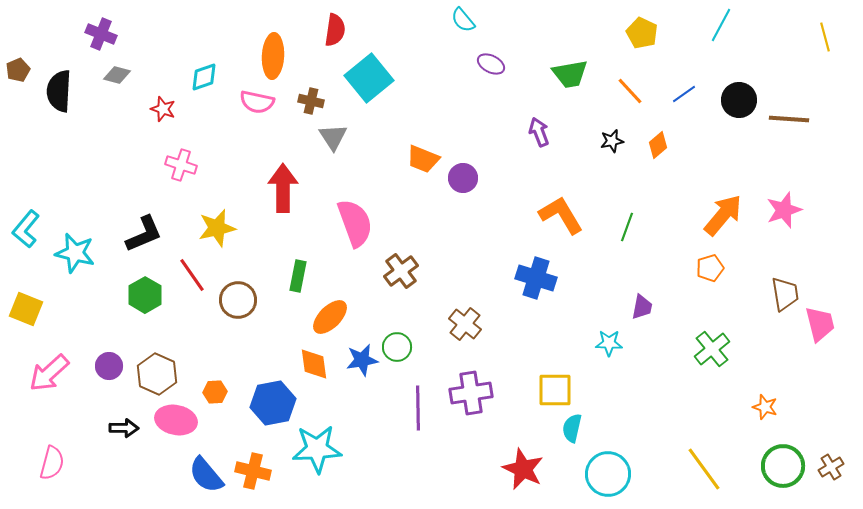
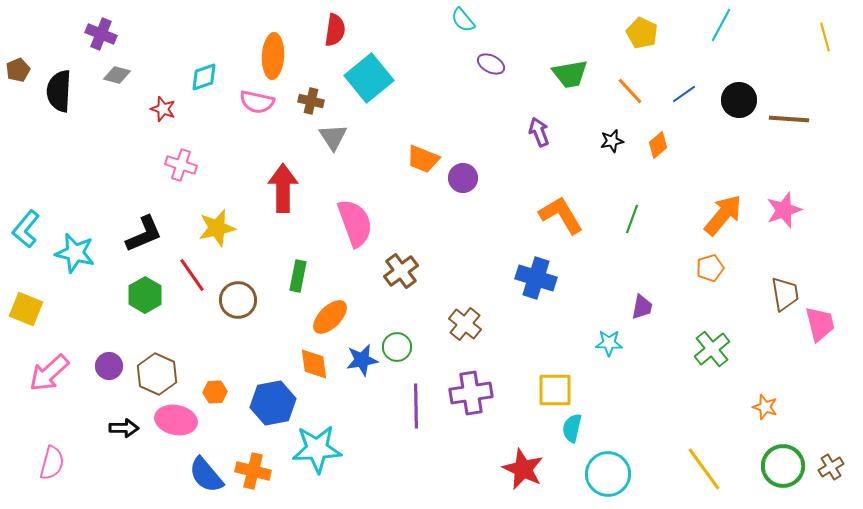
green line at (627, 227): moved 5 px right, 8 px up
purple line at (418, 408): moved 2 px left, 2 px up
